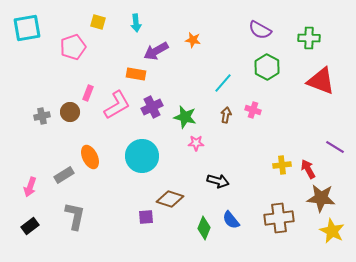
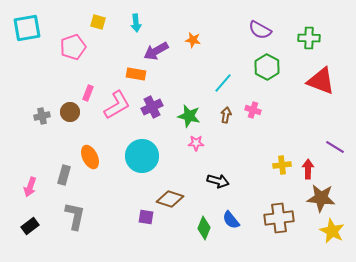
green star: moved 4 px right, 1 px up
red arrow: rotated 30 degrees clockwise
gray rectangle: rotated 42 degrees counterclockwise
purple square: rotated 14 degrees clockwise
